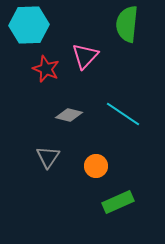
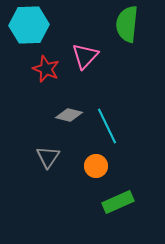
cyan line: moved 16 px left, 12 px down; rotated 30 degrees clockwise
